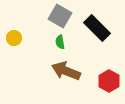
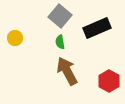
gray square: rotated 10 degrees clockwise
black rectangle: rotated 68 degrees counterclockwise
yellow circle: moved 1 px right
brown arrow: moved 1 px right; rotated 40 degrees clockwise
